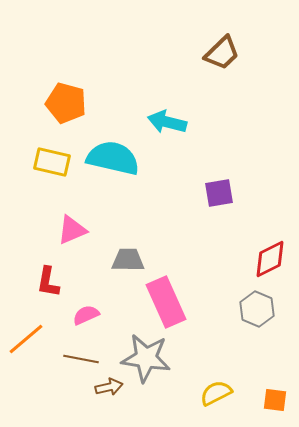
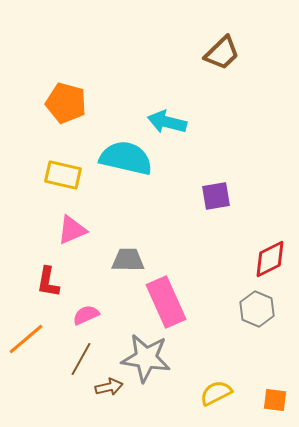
cyan semicircle: moved 13 px right
yellow rectangle: moved 11 px right, 13 px down
purple square: moved 3 px left, 3 px down
brown line: rotated 72 degrees counterclockwise
